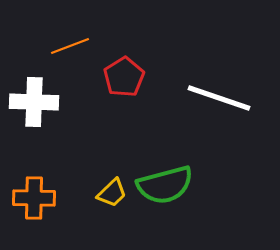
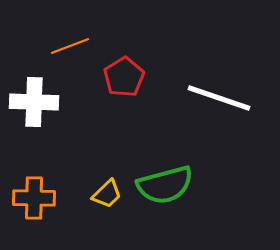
yellow trapezoid: moved 5 px left, 1 px down
